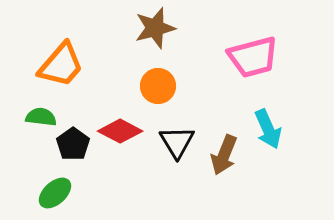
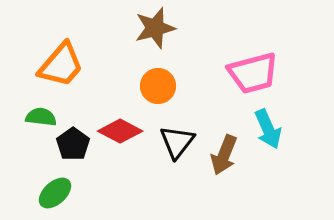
pink trapezoid: moved 16 px down
black triangle: rotated 9 degrees clockwise
